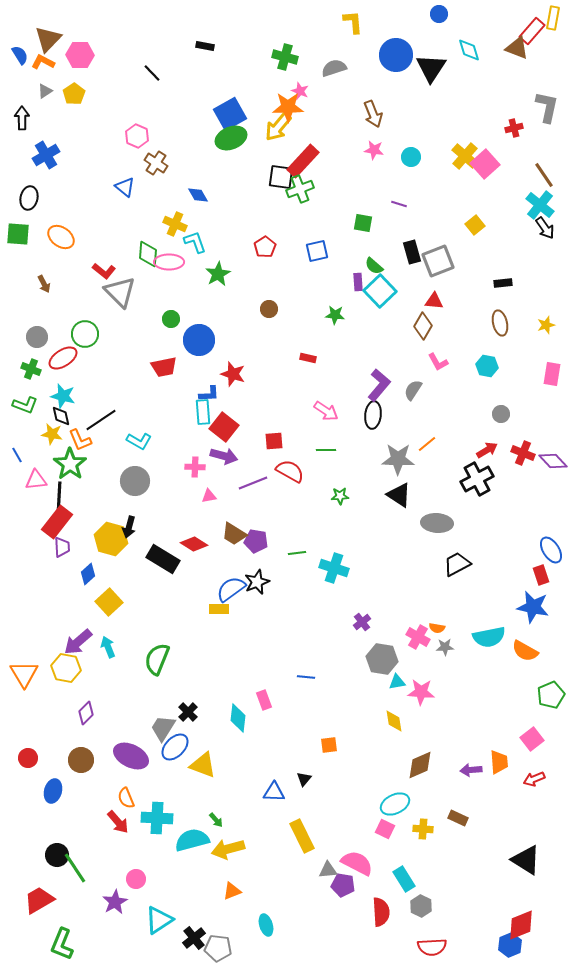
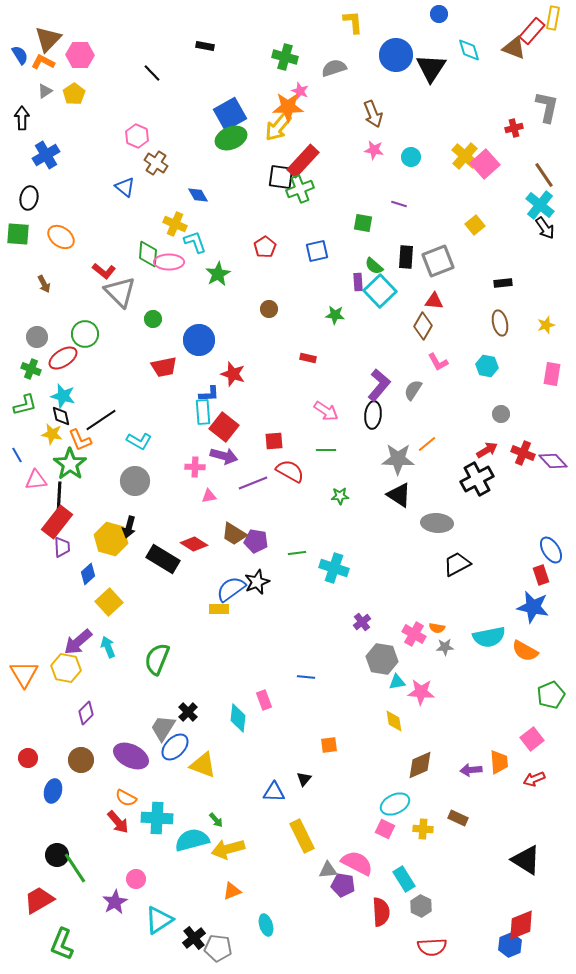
brown triangle at (517, 48): moved 3 px left
black rectangle at (412, 252): moved 6 px left, 5 px down; rotated 20 degrees clockwise
green circle at (171, 319): moved 18 px left
green L-shape at (25, 405): rotated 35 degrees counterclockwise
pink cross at (418, 637): moved 4 px left, 3 px up
orange semicircle at (126, 798): rotated 40 degrees counterclockwise
